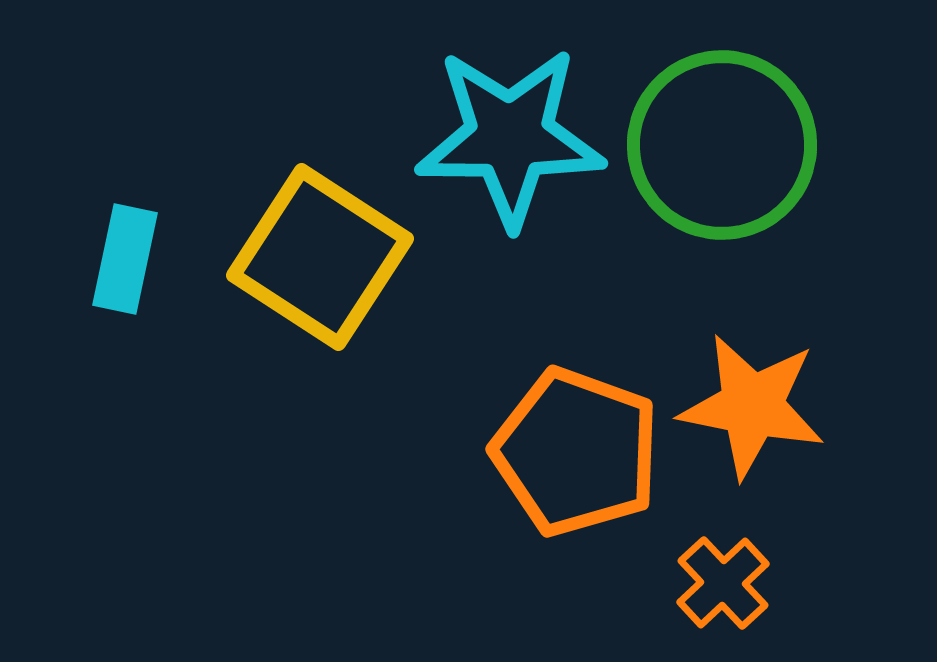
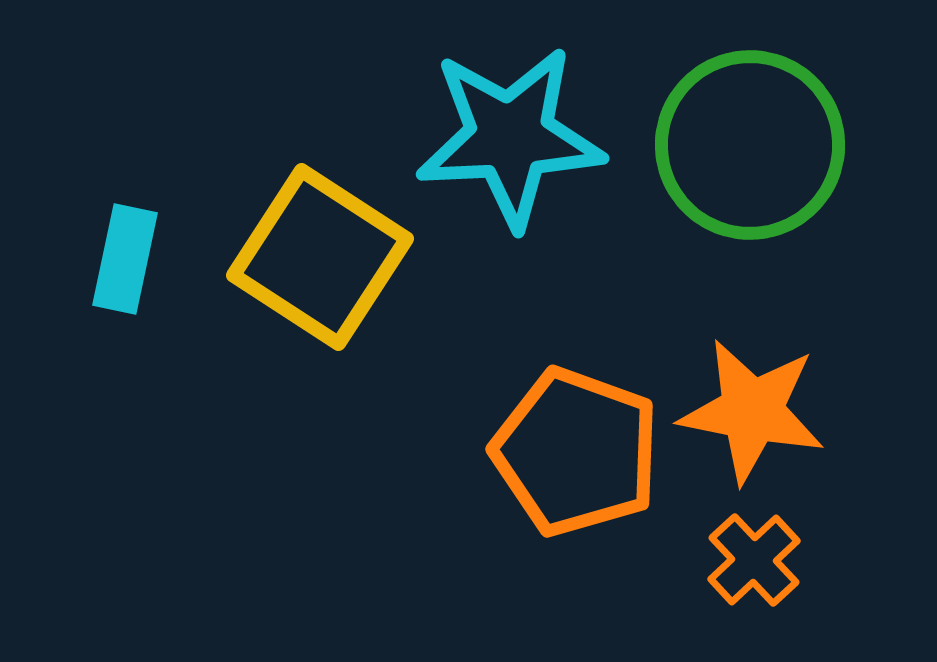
cyan star: rotated 3 degrees counterclockwise
green circle: moved 28 px right
orange star: moved 5 px down
orange cross: moved 31 px right, 23 px up
